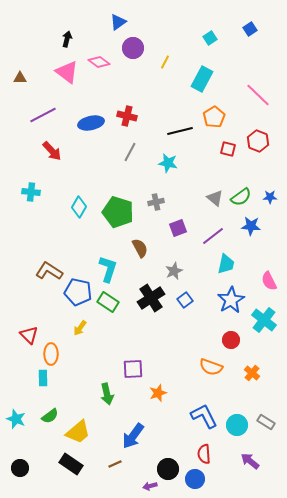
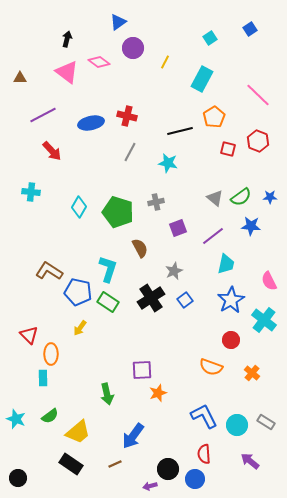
purple square at (133, 369): moved 9 px right, 1 px down
black circle at (20, 468): moved 2 px left, 10 px down
